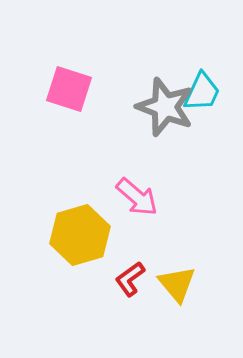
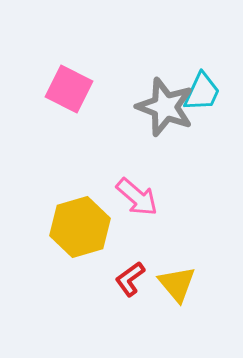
pink square: rotated 9 degrees clockwise
yellow hexagon: moved 8 px up
